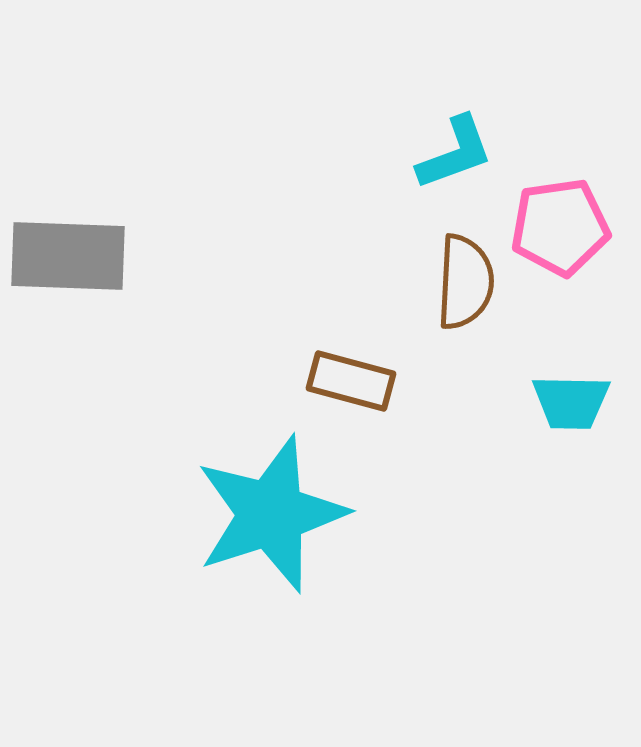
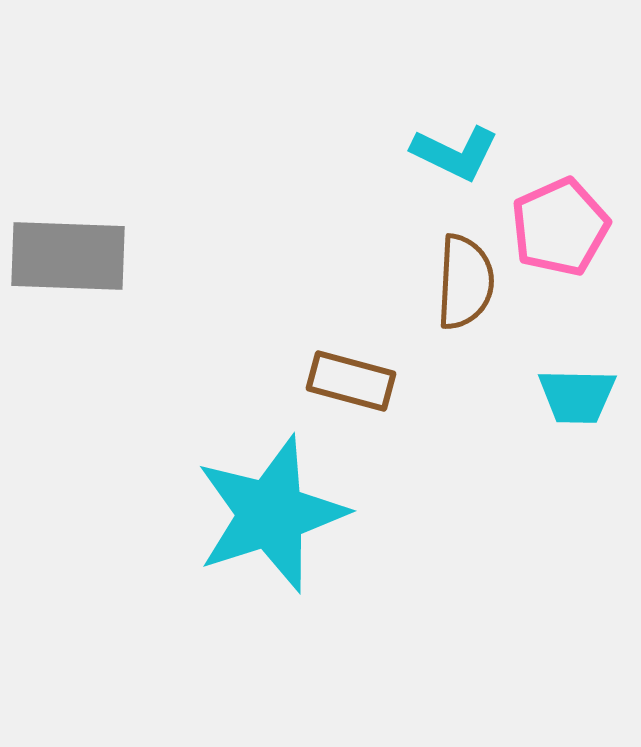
cyan L-shape: rotated 46 degrees clockwise
pink pentagon: rotated 16 degrees counterclockwise
cyan trapezoid: moved 6 px right, 6 px up
